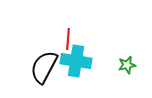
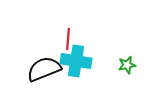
black semicircle: moved 2 px down; rotated 40 degrees clockwise
